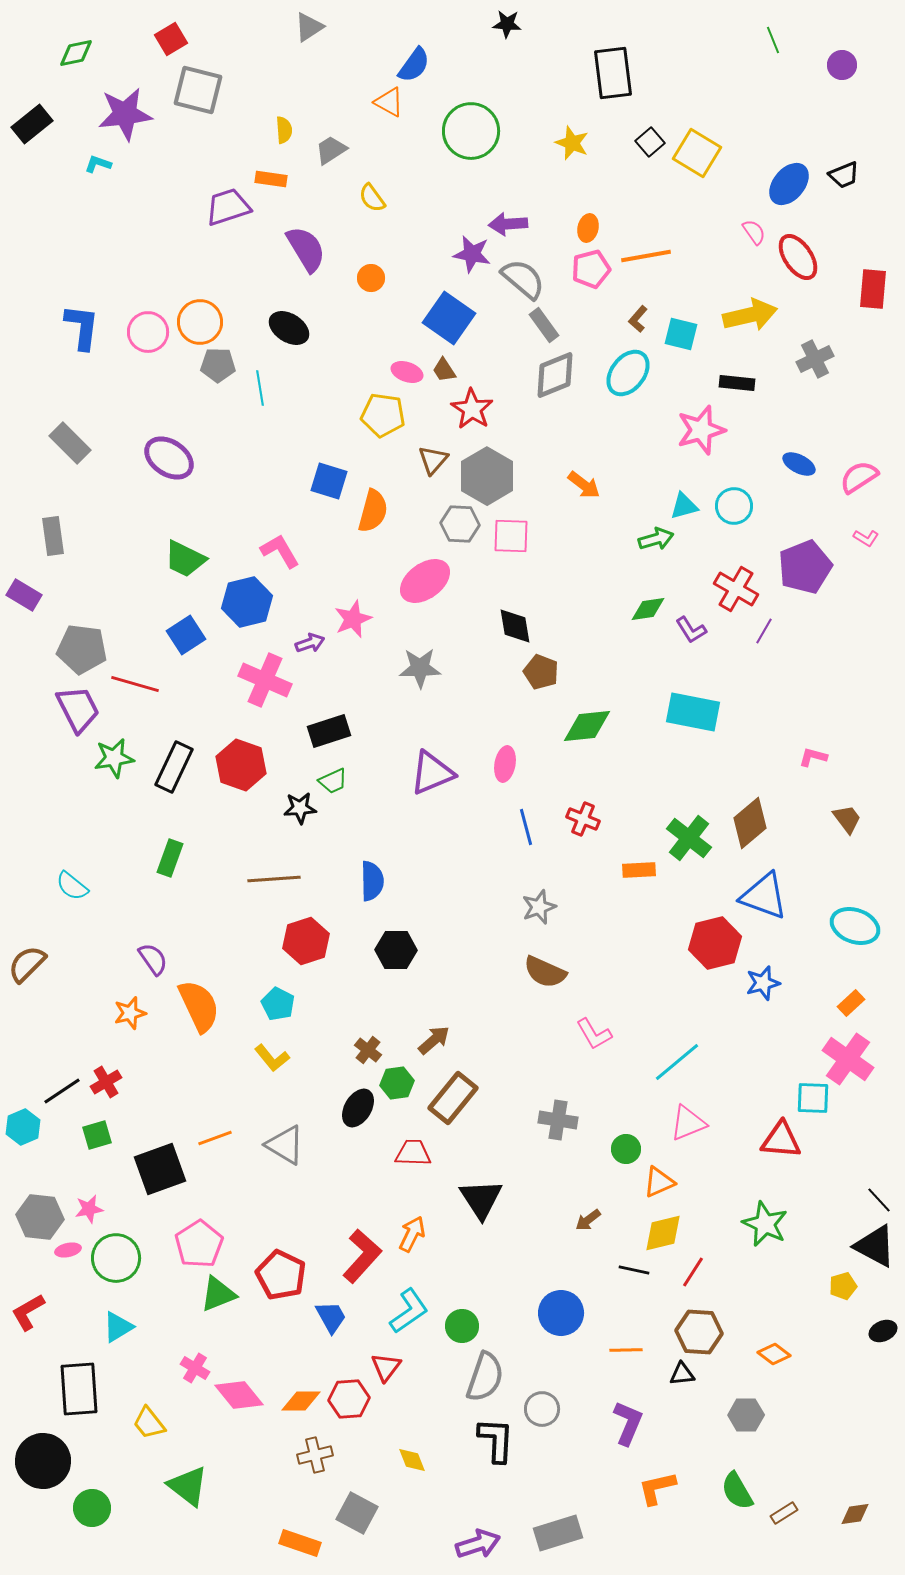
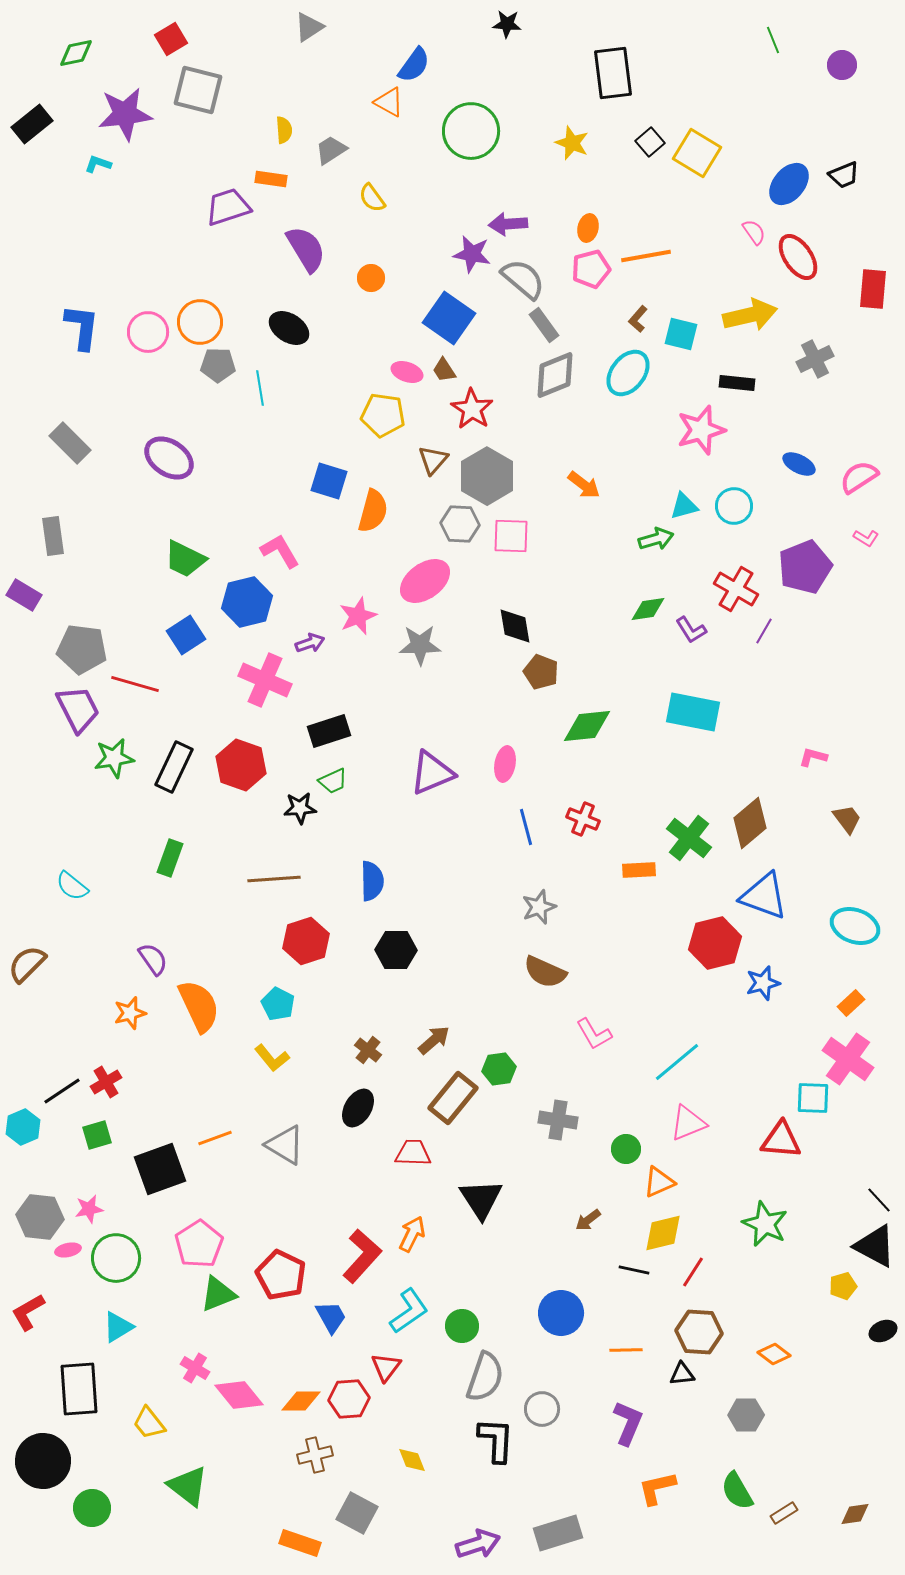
pink star at (353, 619): moved 5 px right, 3 px up
gray star at (420, 668): moved 23 px up
green hexagon at (397, 1083): moved 102 px right, 14 px up
